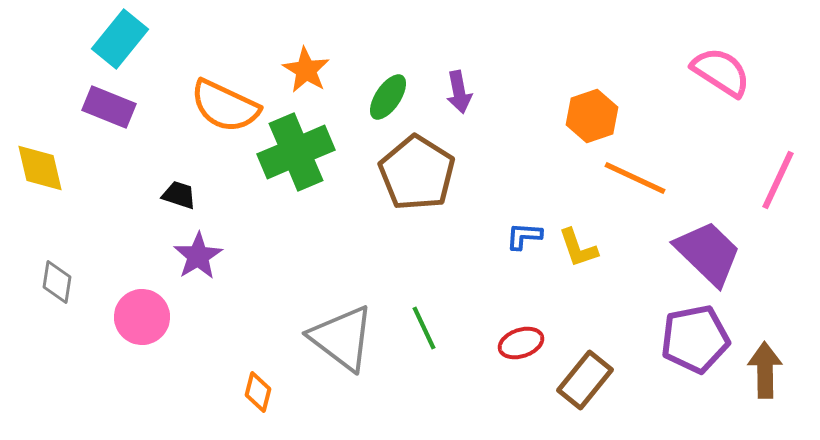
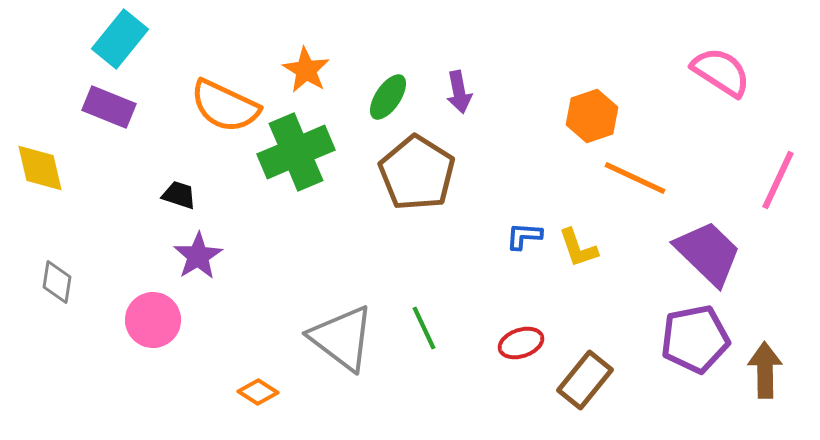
pink circle: moved 11 px right, 3 px down
orange diamond: rotated 72 degrees counterclockwise
